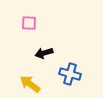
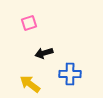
pink square: rotated 21 degrees counterclockwise
blue cross: rotated 15 degrees counterclockwise
